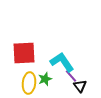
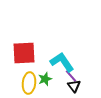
black triangle: moved 6 px left
